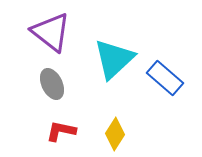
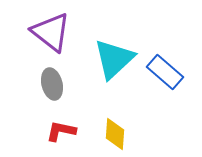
blue rectangle: moved 6 px up
gray ellipse: rotated 12 degrees clockwise
yellow diamond: rotated 28 degrees counterclockwise
